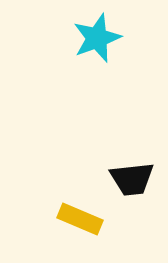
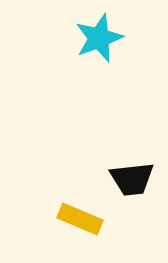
cyan star: moved 2 px right
